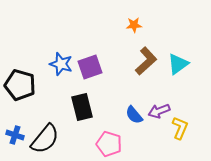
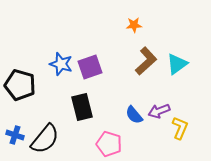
cyan triangle: moved 1 px left
